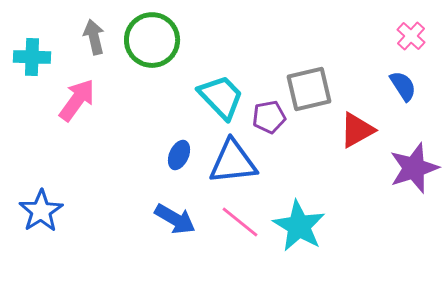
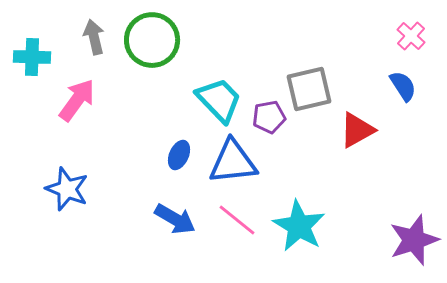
cyan trapezoid: moved 2 px left, 3 px down
purple star: moved 72 px down
blue star: moved 26 px right, 22 px up; rotated 18 degrees counterclockwise
pink line: moved 3 px left, 2 px up
